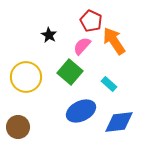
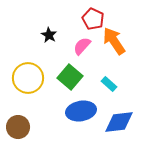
red pentagon: moved 2 px right, 2 px up
green square: moved 5 px down
yellow circle: moved 2 px right, 1 px down
blue ellipse: rotated 16 degrees clockwise
